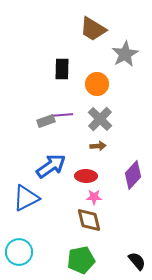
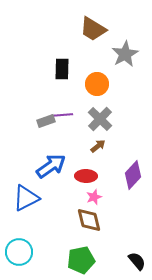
brown arrow: rotated 35 degrees counterclockwise
pink star: rotated 21 degrees counterclockwise
